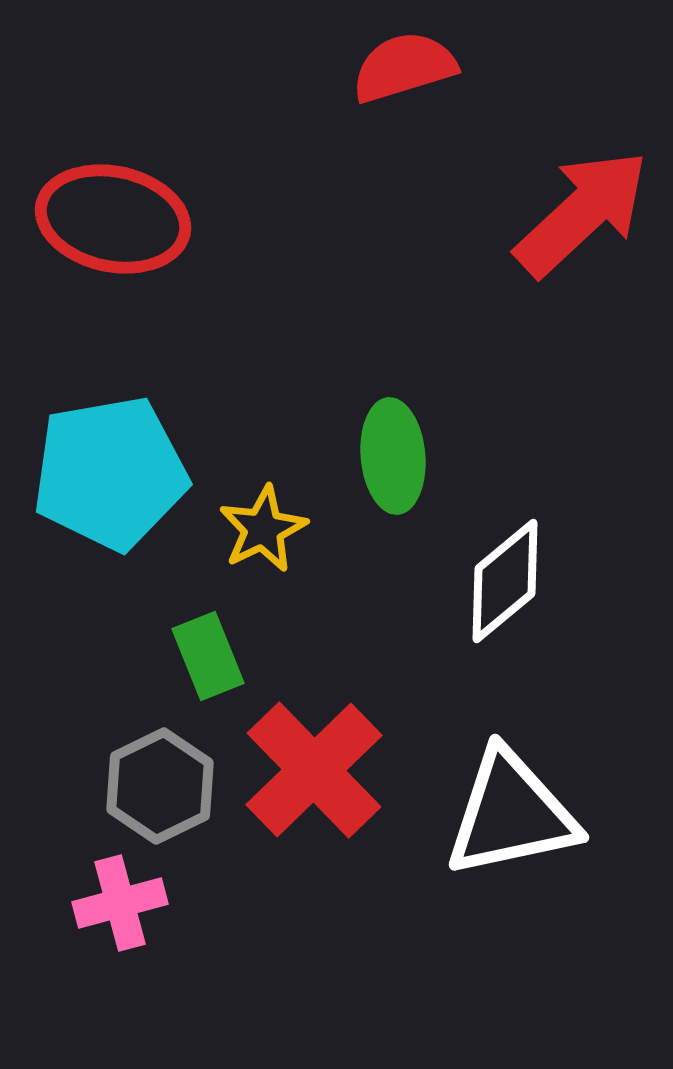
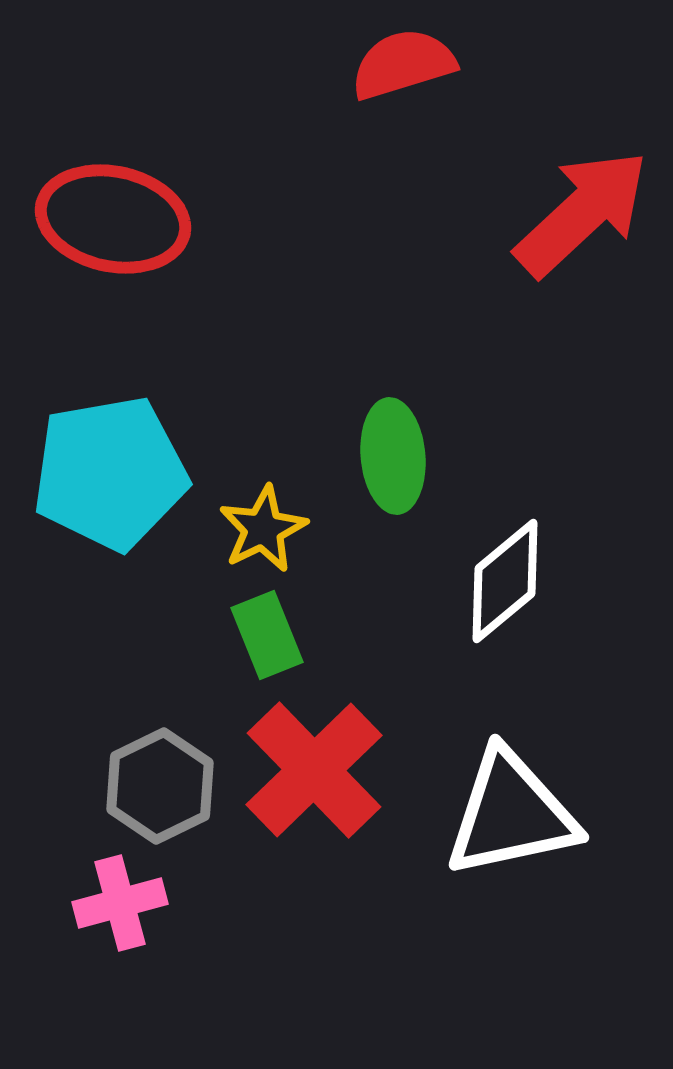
red semicircle: moved 1 px left, 3 px up
green rectangle: moved 59 px right, 21 px up
